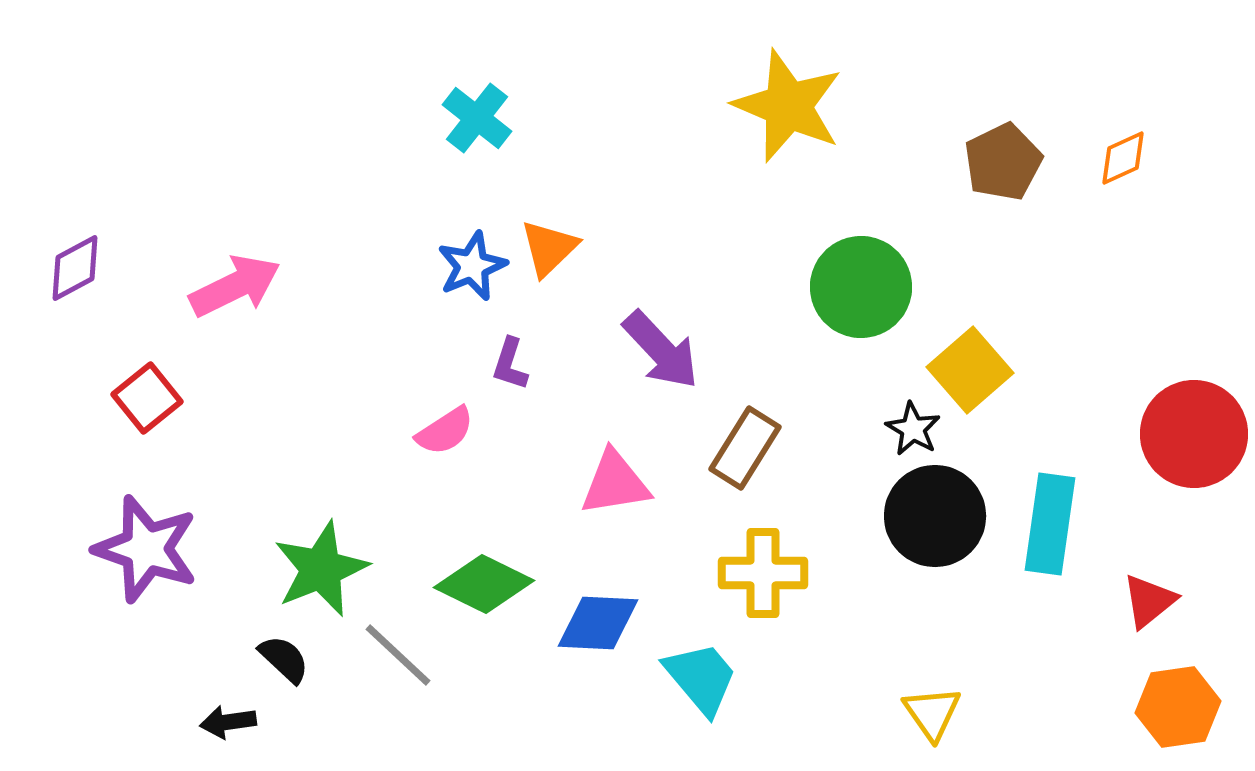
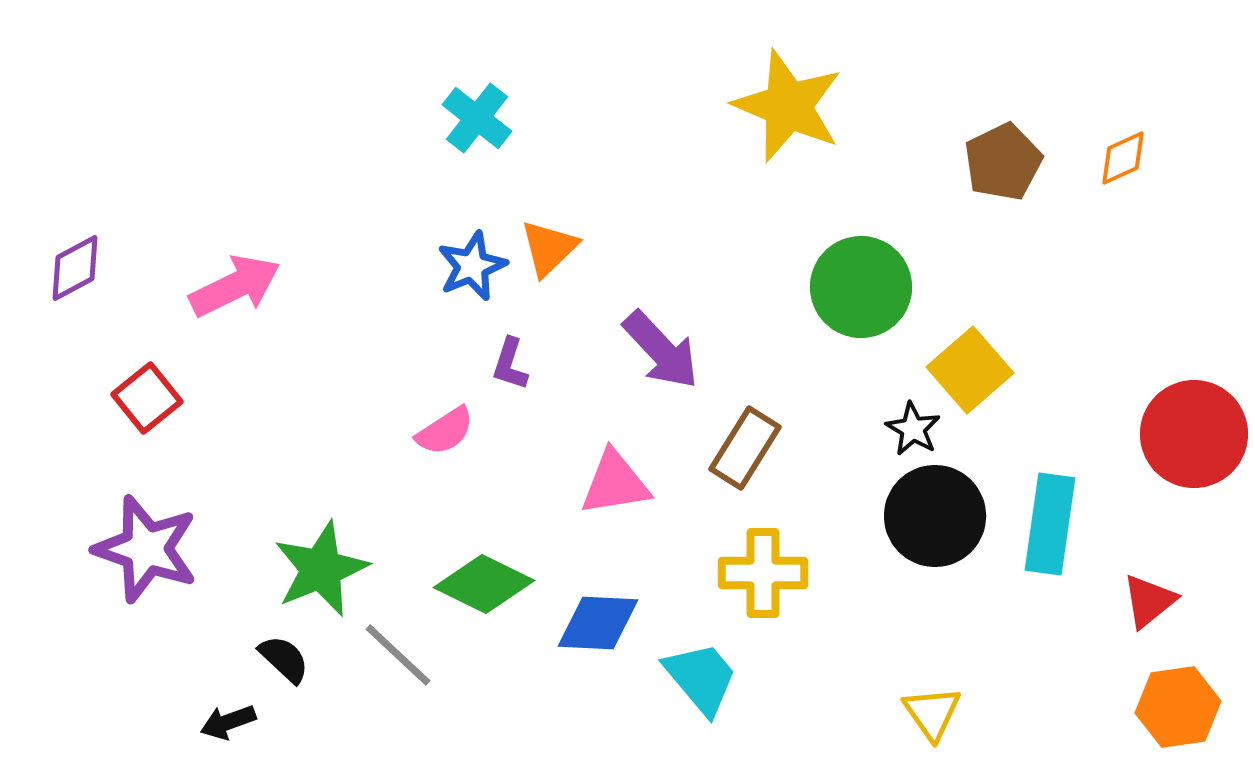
black arrow: rotated 12 degrees counterclockwise
